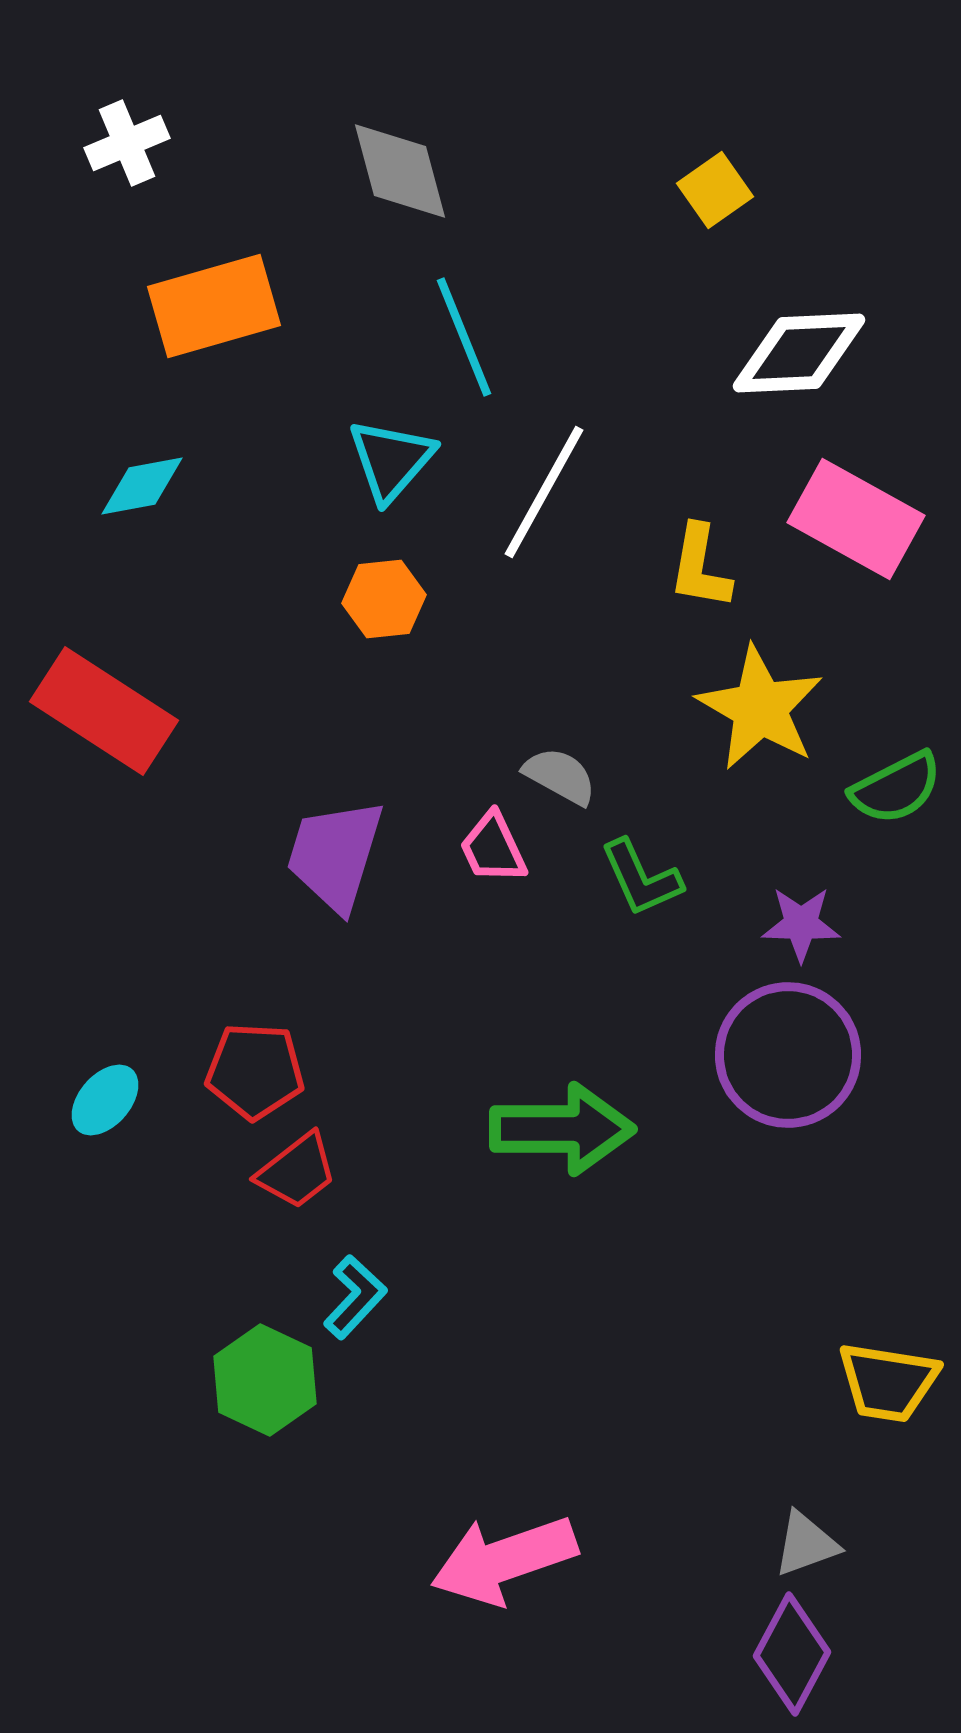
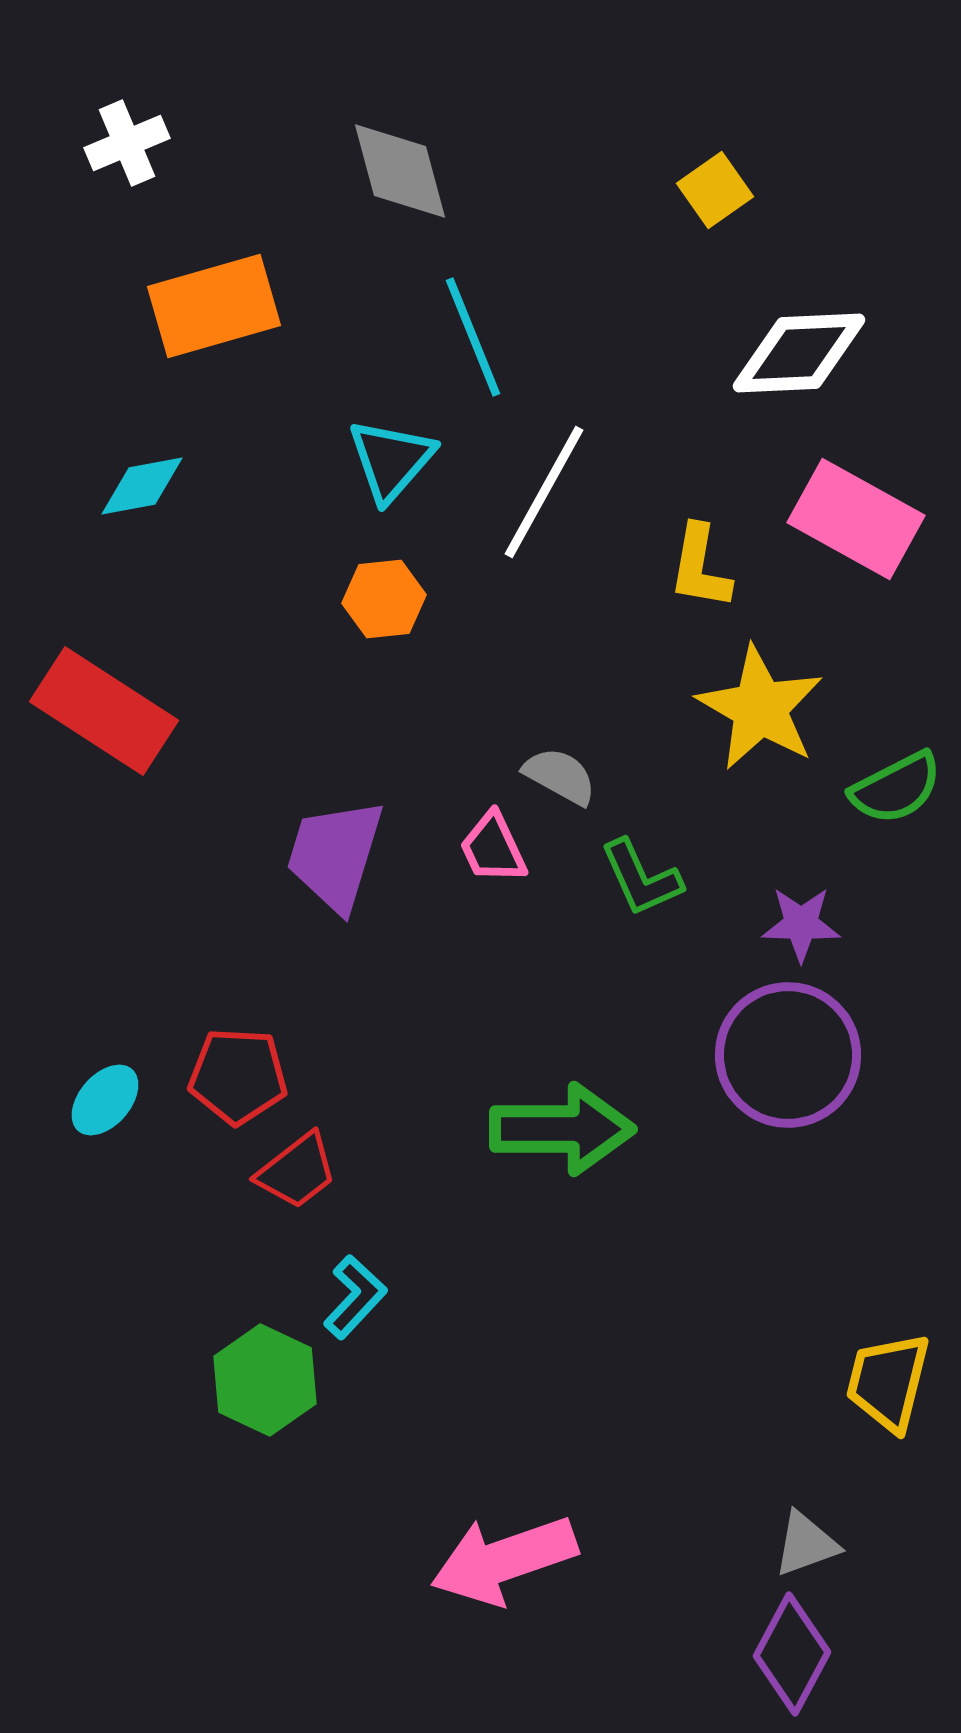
cyan line: moved 9 px right
red pentagon: moved 17 px left, 5 px down
yellow trapezoid: rotated 95 degrees clockwise
